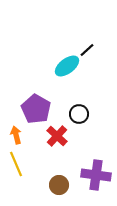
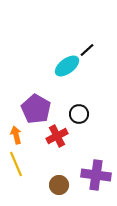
red cross: rotated 20 degrees clockwise
